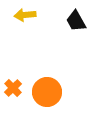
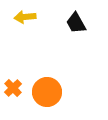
yellow arrow: moved 2 px down
black trapezoid: moved 2 px down
